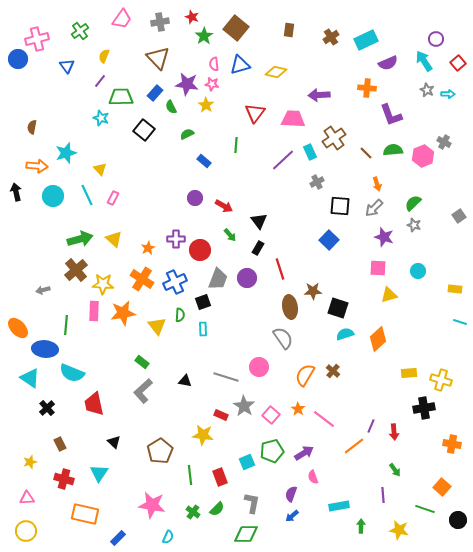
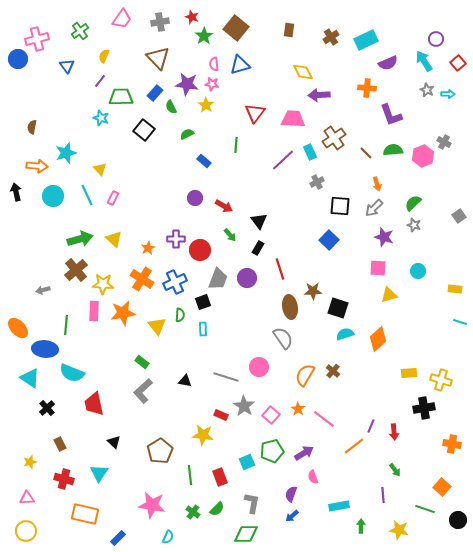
yellow diamond at (276, 72): moved 27 px right; rotated 50 degrees clockwise
